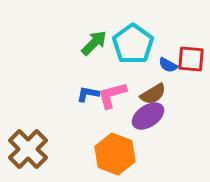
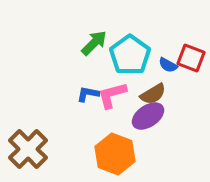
cyan pentagon: moved 3 px left, 11 px down
red square: moved 1 px up; rotated 16 degrees clockwise
